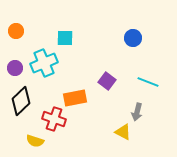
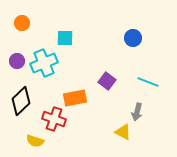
orange circle: moved 6 px right, 8 px up
purple circle: moved 2 px right, 7 px up
